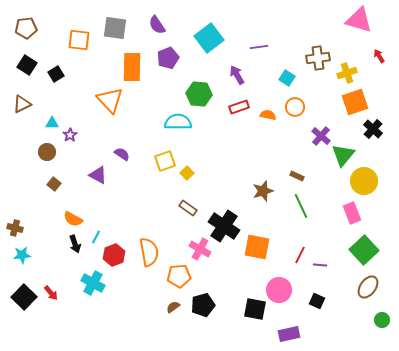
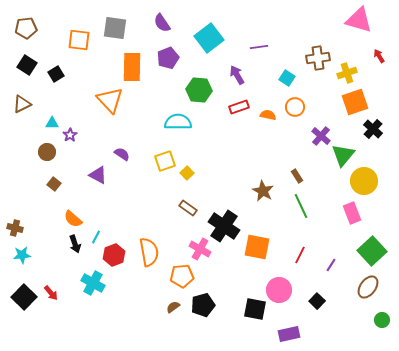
purple semicircle at (157, 25): moved 5 px right, 2 px up
green hexagon at (199, 94): moved 4 px up
brown rectangle at (297, 176): rotated 32 degrees clockwise
brown star at (263, 191): rotated 25 degrees counterclockwise
orange semicircle at (73, 219): rotated 12 degrees clockwise
green square at (364, 250): moved 8 px right, 1 px down
purple line at (320, 265): moved 11 px right; rotated 64 degrees counterclockwise
orange pentagon at (179, 276): moved 3 px right
black square at (317, 301): rotated 21 degrees clockwise
